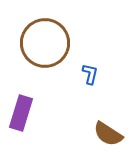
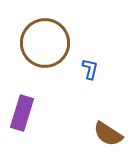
blue L-shape: moved 5 px up
purple rectangle: moved 1 px right
